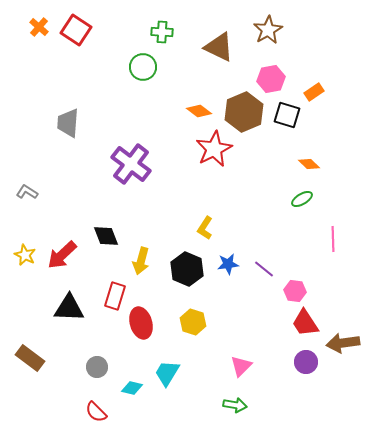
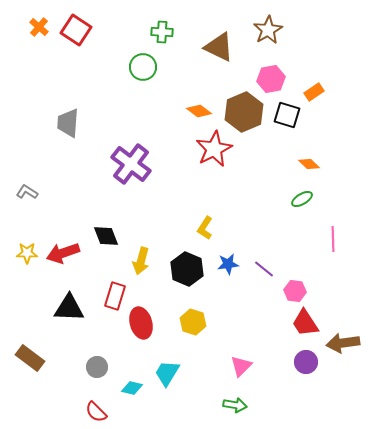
yellow star at (25, 255): moved 2 px right, 2 px up; rotated 25 degrees counterclockwise
red arrow at (62, 255): moved 1 px right, 2 px up; rotated 24 degrees clockwise
